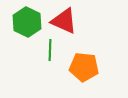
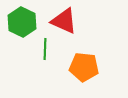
green hexagon: moved 5 px left
green line: moved 5 px left, 1 px up
